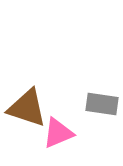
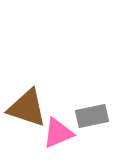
gray rectangle: moved 10 px left, 12 px down; rotated 20 degrees counterclockwise
